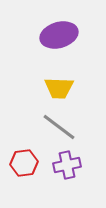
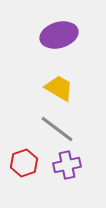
yellow trapezoid: rotated 152 degrees counterclockwise
gray line: moved 2 px left, 2 px down
red hexagon: rotated 12 degrees counterclockwise
